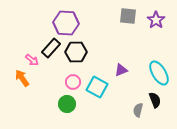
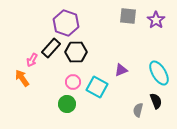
purple hexagon: rotated 15 degrees clockwise
pink arrow: rotated 80 degrees clockwise
black semicircle: moved 1 px right, 1 px down
